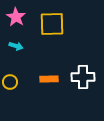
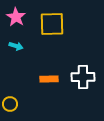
yellow circle: moved 22 px down
